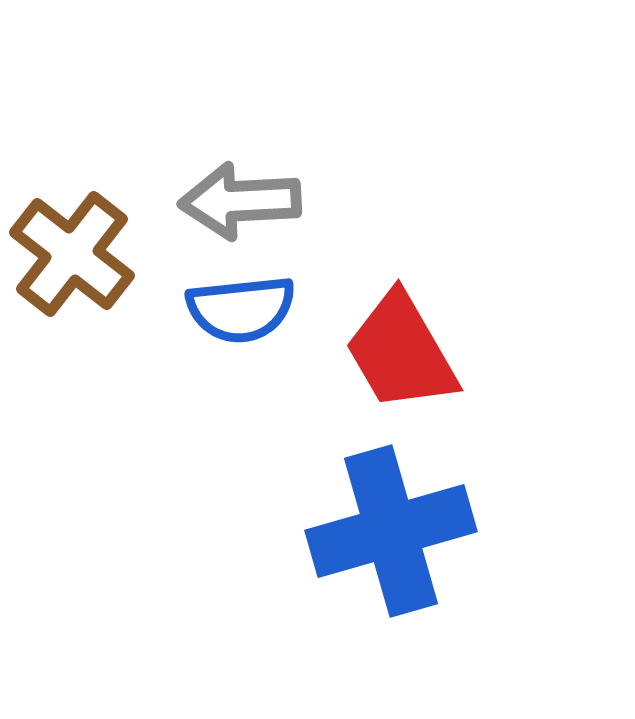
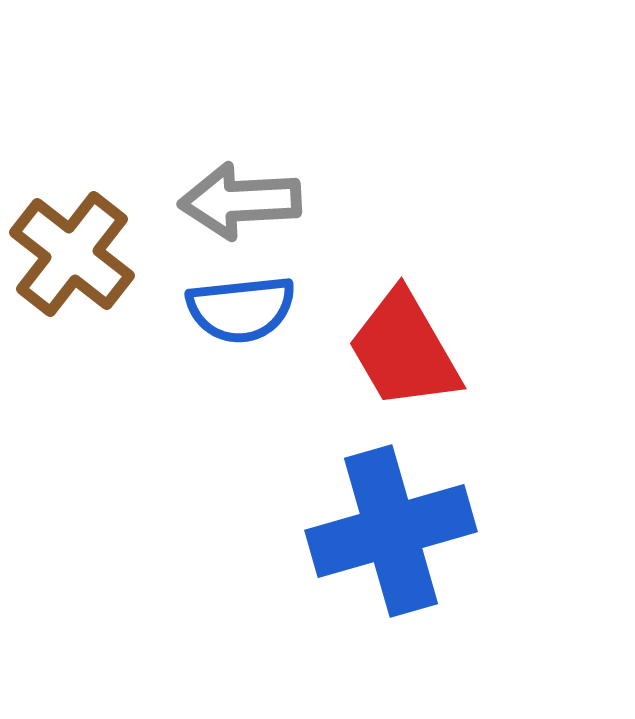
red trapezoid: moved 3 px right, 2 px up
